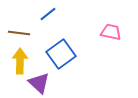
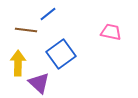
brown line: moved 7 px right, 3 px up
yellow arrow: moved 2 px left, 2 px down
